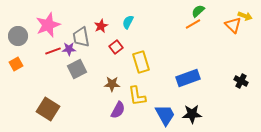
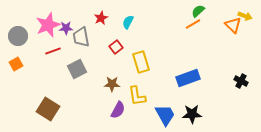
red star: moved 8 px up
purple star: moved 3 px left, 21 px up
